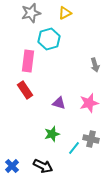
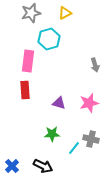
red rectangle: rotated 30 degrees clockwise
green star: rotated 14 degrees clockwise
